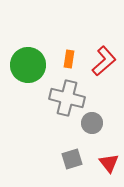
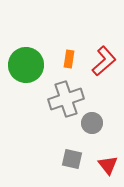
green circle: moved 2 px left
gray cross: moved 1 px left, 1 px down; rotated 32 degrees counterclockwise
gray square: rotated 30 degrees clockwise
red triangle: moved 1 px left, 2 px down
